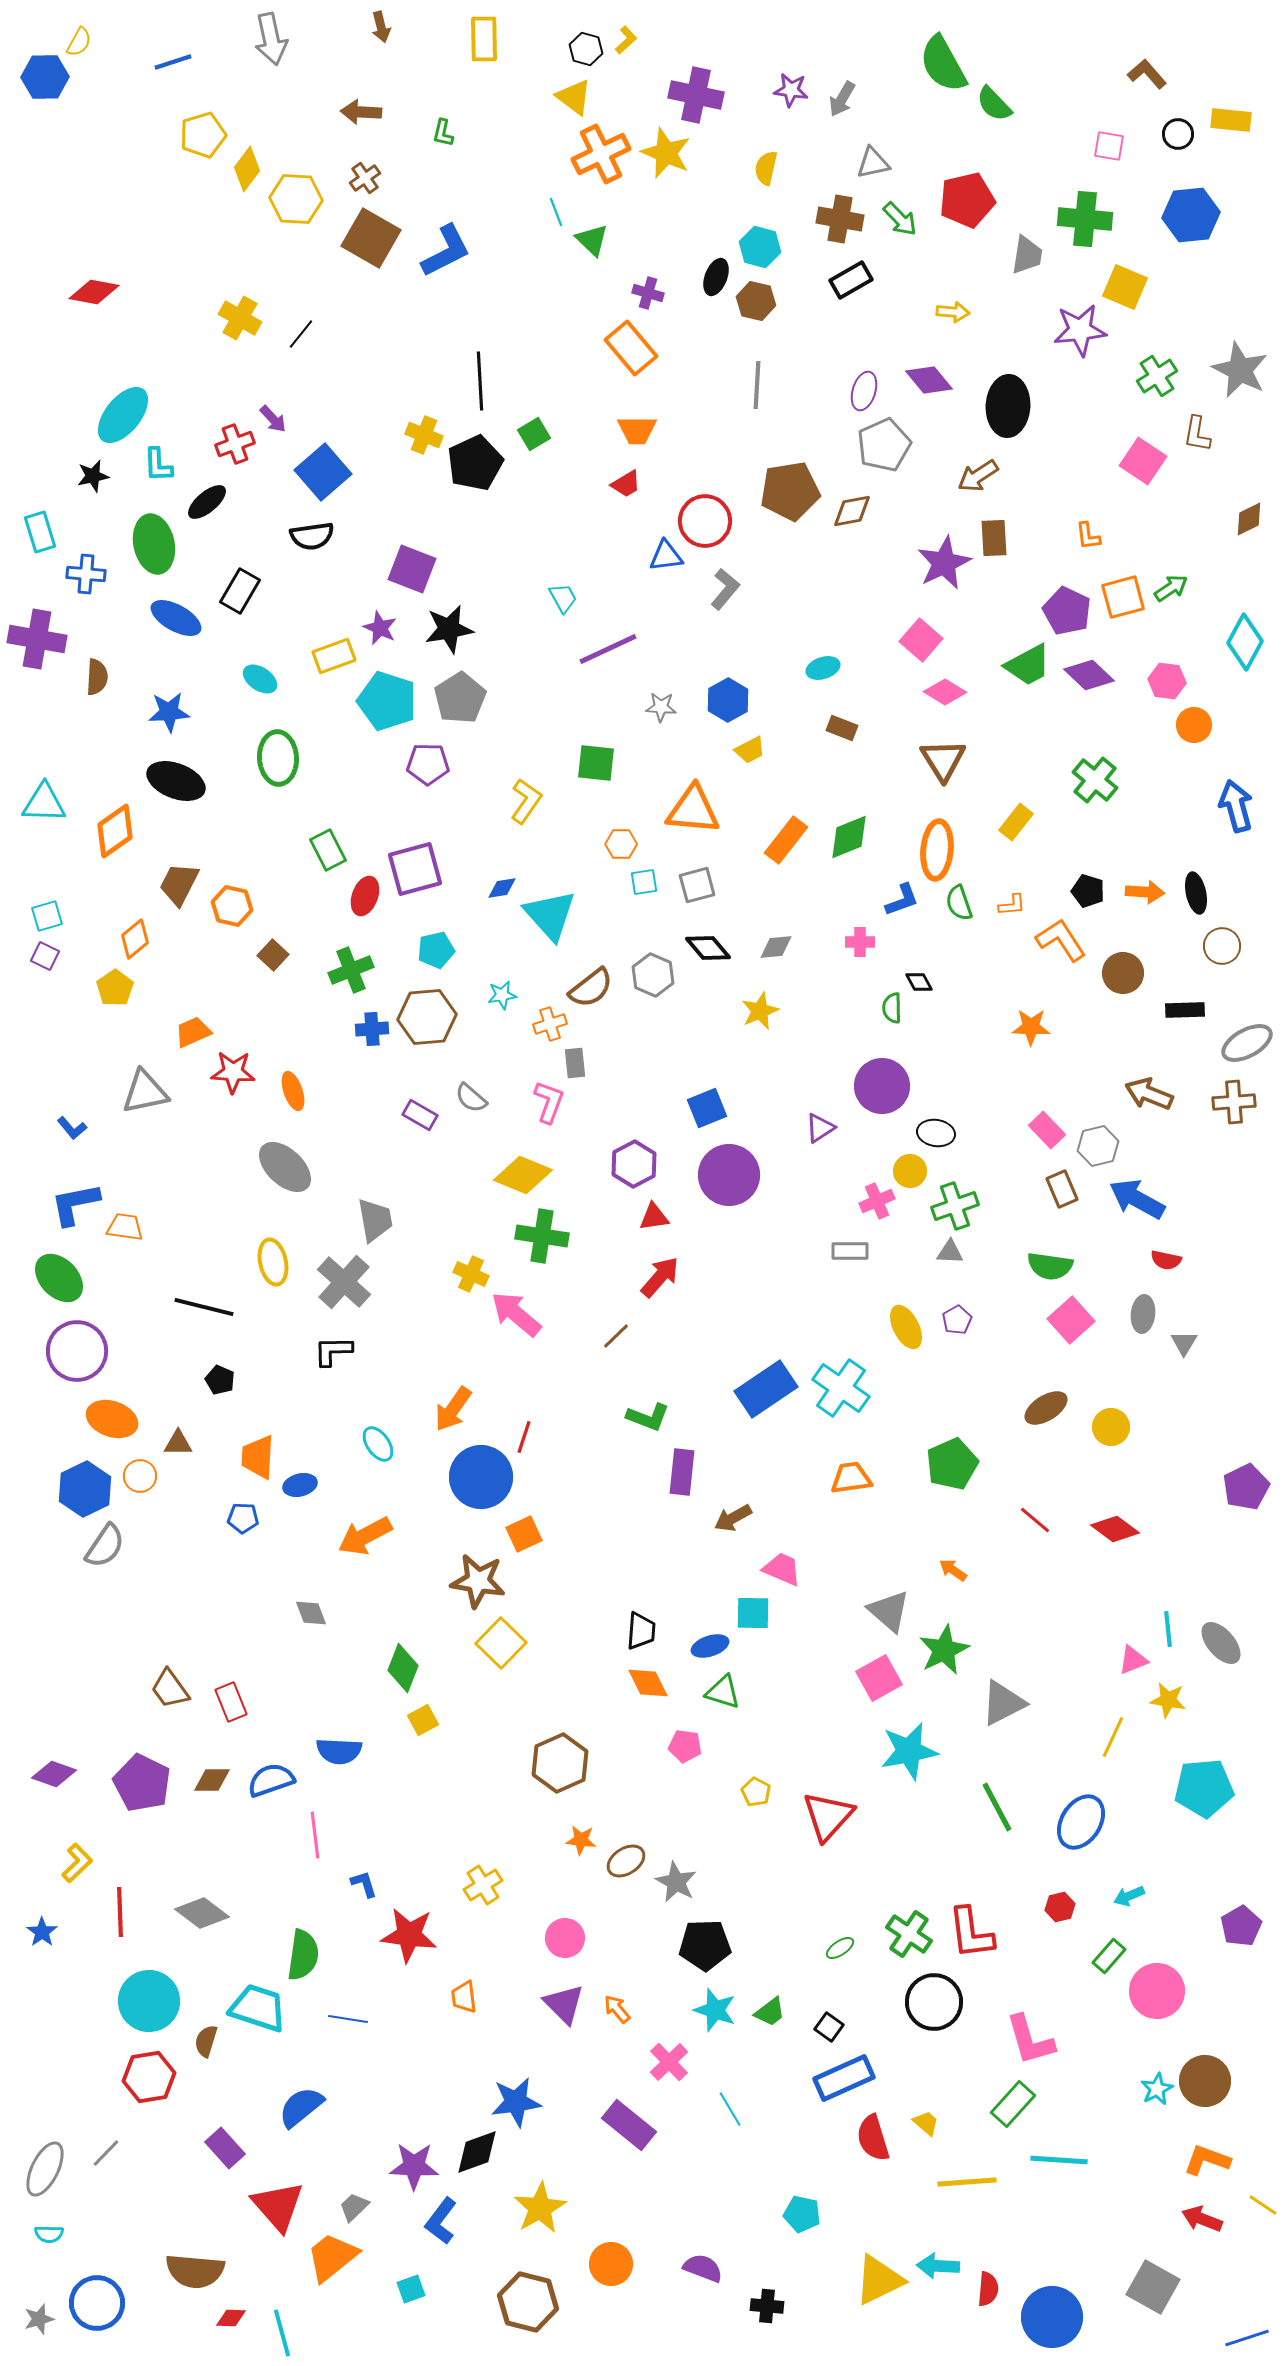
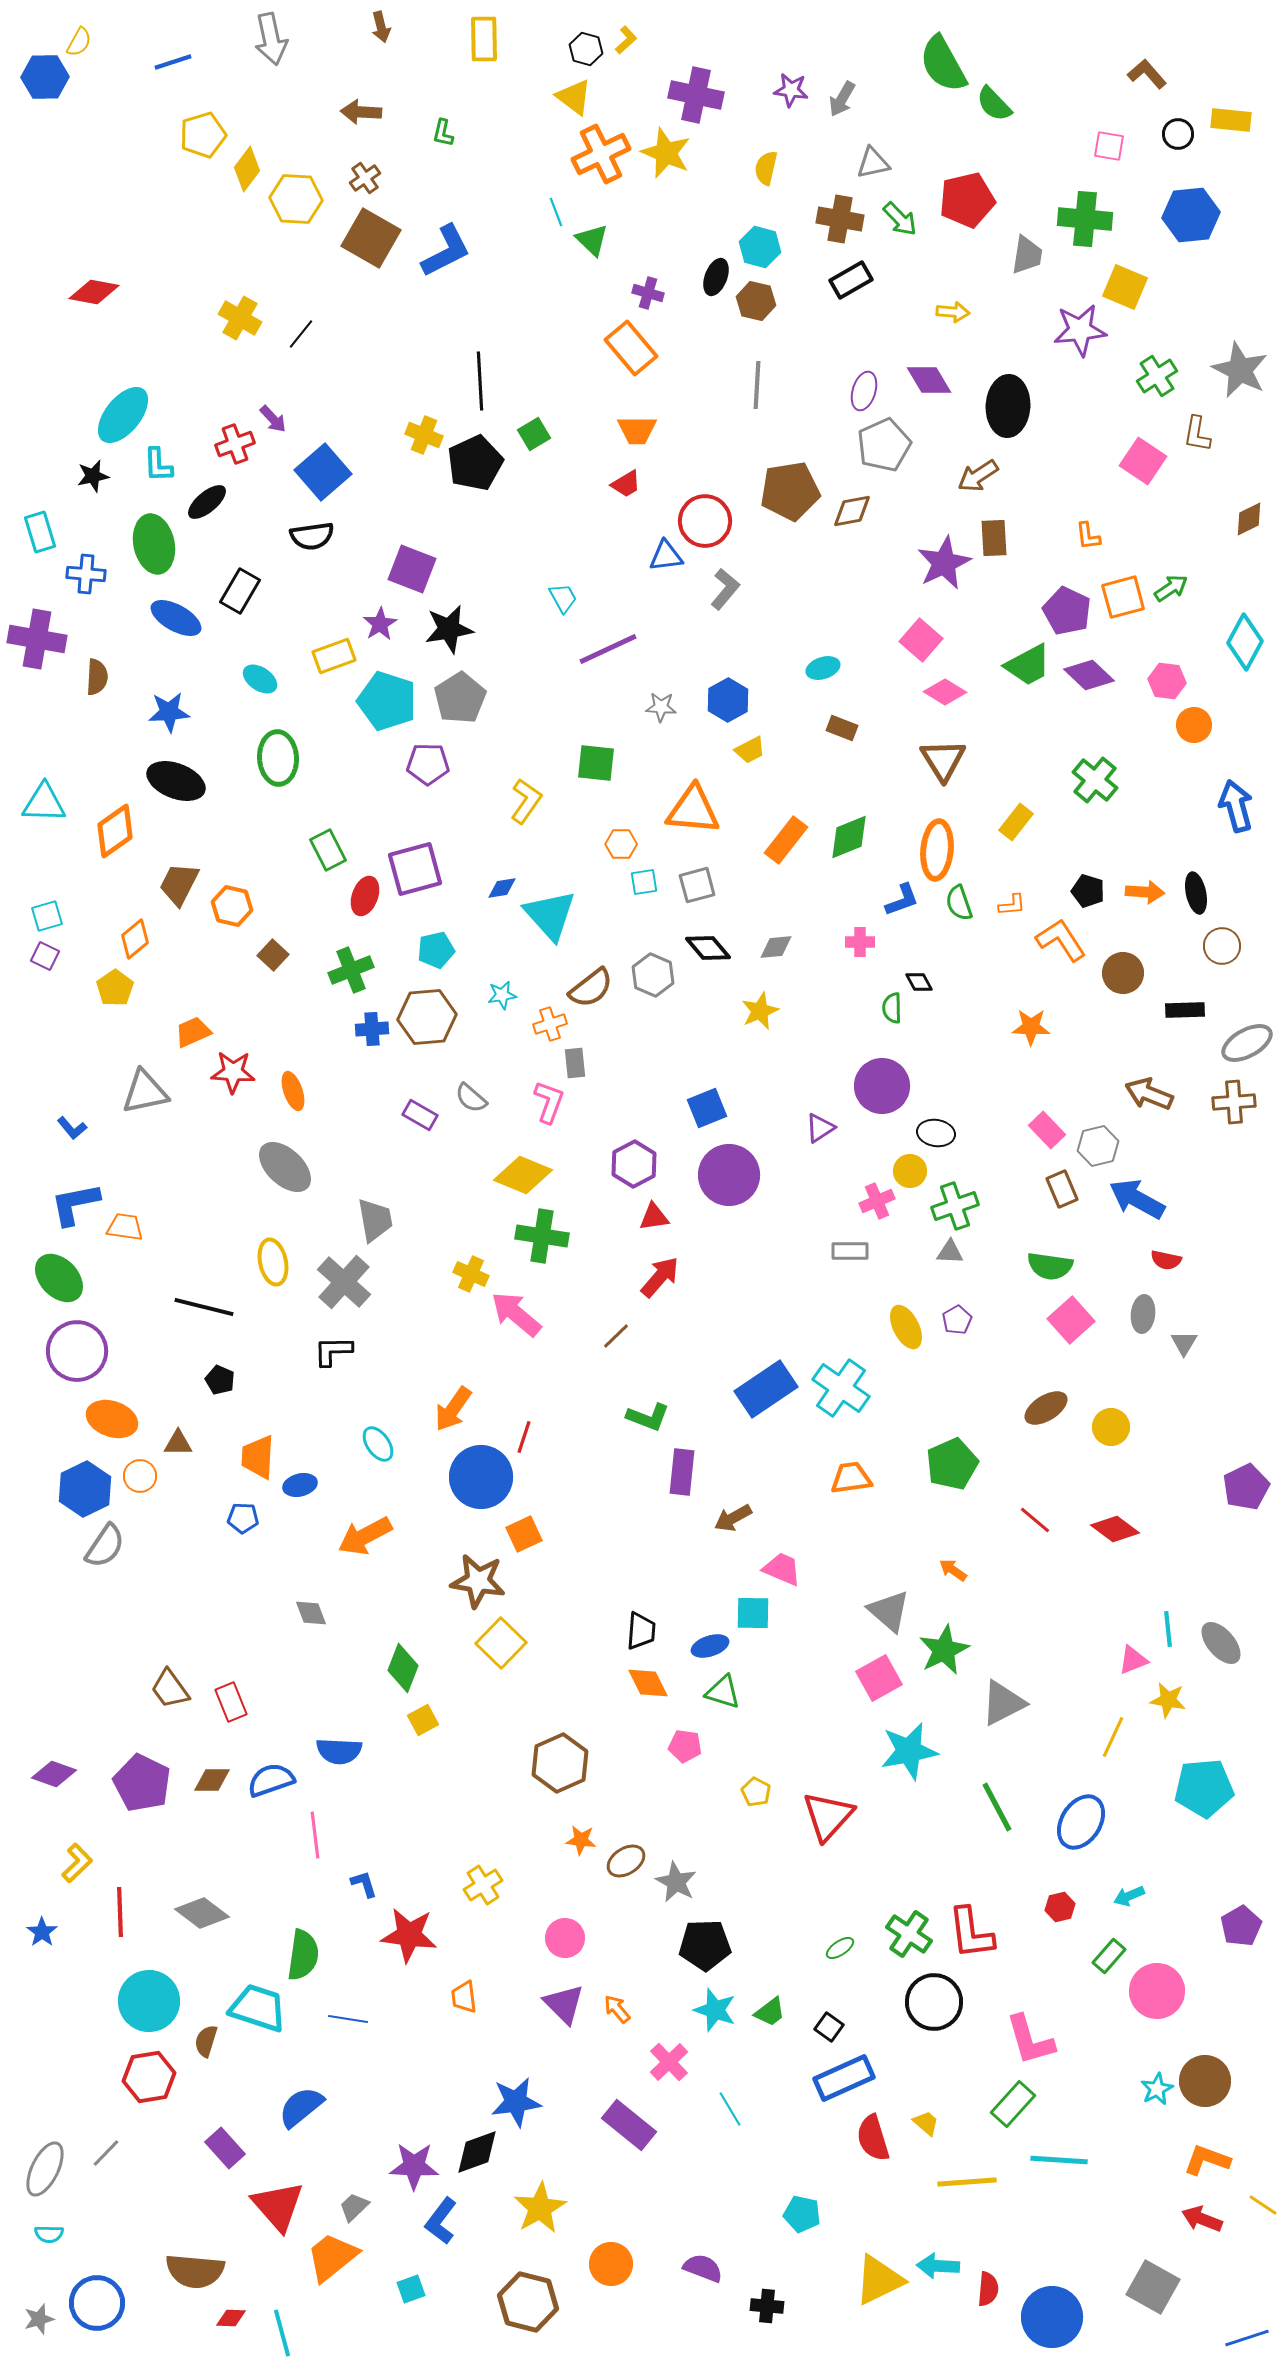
purple diamond at (929, 380): rotated 9 degrees clockwise
purple star at (380, 628): moved 4 px up; rotated 16 degrees clockwise
